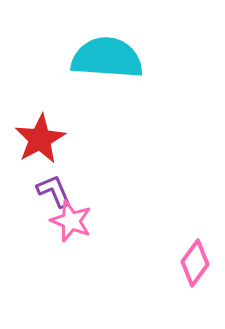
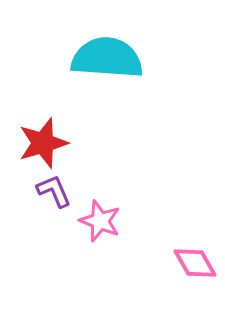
red star: moved 3 px right, 4 px down; rotated 12 degrees clockwise
pink star: moved 29 px right
pink diamond: rotated 66 degrees counterclockwise
